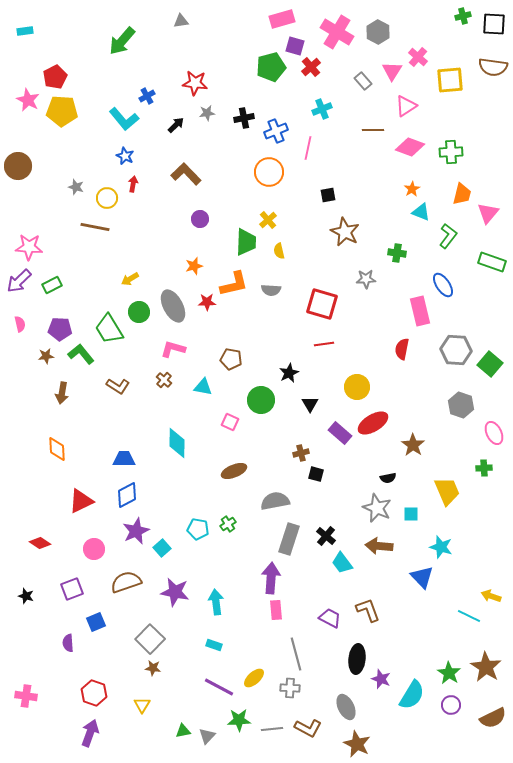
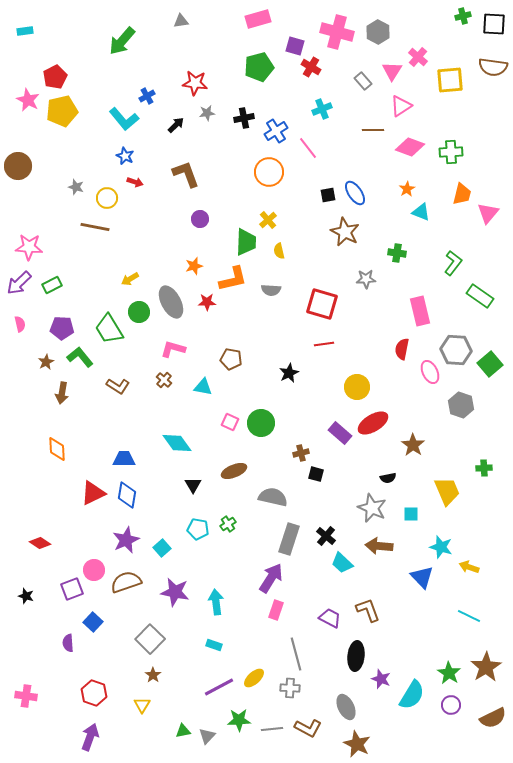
pink rectangle at (282, 19): moved 24 px left
pink cross at (337, 32): rotated 16 degrees counterclockwise
green pentagon at (271, 67): moved 12 px left
red cross at (311, 67): rotated 18 degrees counterclockwise
pink triangle at (406, 106): moved 5 px left
yellow pentagon at (62, 111): rotated 16 degrees counterclockwise
blue cross at (276, 131): rotated 10 degrees counterclockwise
pink line at (308, 148): rotated 50 degrees counterclockwise
brown L-shape at (186, 174): rotated 24 degrees clockwise
red arrow at (133, 184): moved 2 px right, 2 px up; rotated 98 degrees clockwise
orange star at (412, 189): moved 5 px left
green L-shape at (448, 236): moved 5 px right, 27 px down
green rectangle at (492, 262): moved 12 px left, 34 px down; rotated 16 degrees clockwise
purple arrow at (19, 281): moved 2 px down
orange L-shape at (234, 284): moved 1 px left, 5 px up
blue ellipse at (443, 285): moved 88 px left, 92 px up
gray ellipse at (173, 306): moved 2 px left, 4 px up
purple pentagon at (60, 329): moved 2 px right, 1 px up
green L-shape at (81, 354): moved 1 px left, 3 px down
brown star at (46, 356): moved 6 px down; rotated 21 degrees counterclockwise
green square at (490, 364): rotated 10 degrees clockwise
green circle at (261, 400): moved 23 px down
black triangle at (310, 404): moved 117 px left, 81 px down
pink ellipse at (494, 433): moved 64 px left, 61 px up
cyan diamond at (177, 443): rotated 36 degrees counterclockwise
blue diamond at (127, 495): rotated 52 degrees counterclockwise
red triangle at (81, 501): moved 12 px right, 8 px up
gray semicircle at (275, 501): moved 2 px left, 4 px up; rotated 24 degrees clockwise
gray star at (377, 508): moved 5 px left
purple star at (136, 531): moved 10 px left, 9 px down
pink circle at (94, 549): moved 21 px down
cyan trapezoid at (342, 563): rotated 10 degrees counterclockwise
purple arrow at (271, 578): rotated 28 degrees clockwise
yellow arrow at (491, 596): moved 22 px left, 29 px up
pink rectangle at (276, 610): rotated 24 degrees clockwise
blue square at (96, 622): moved 3 px left; rotated 24 degrees counterclockwise
black ellipse at (357, 659): moved 1 px left, 3 px up
brown star at (486, 667): rotated 8 degrees clockwise
brown star at (153, 668): moved 7 px down; rotated 28 degrees clockwise
purple line at (219, 687): rotated 56 degrees counterclockwise
purple arrow at (90, 733): moved 4 px down
